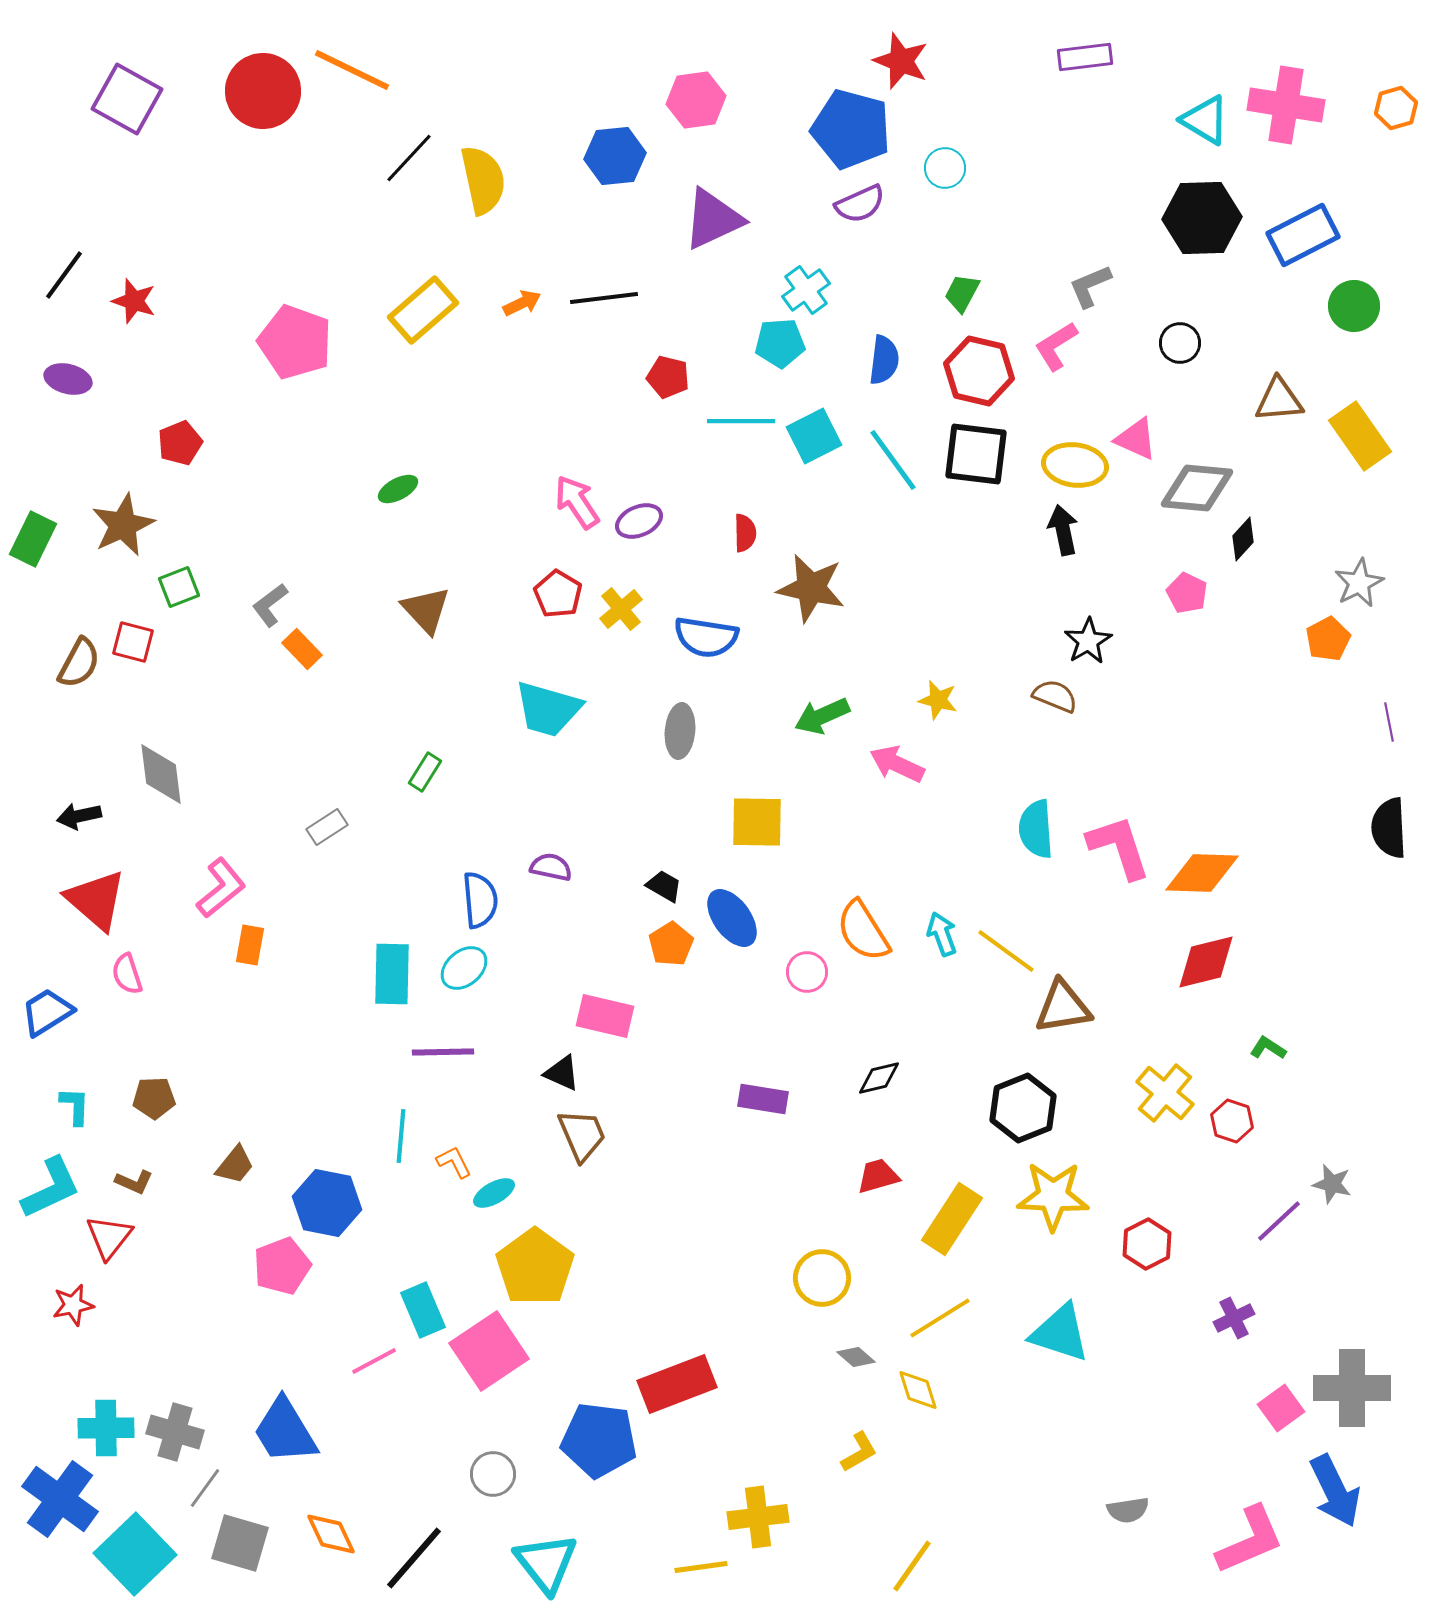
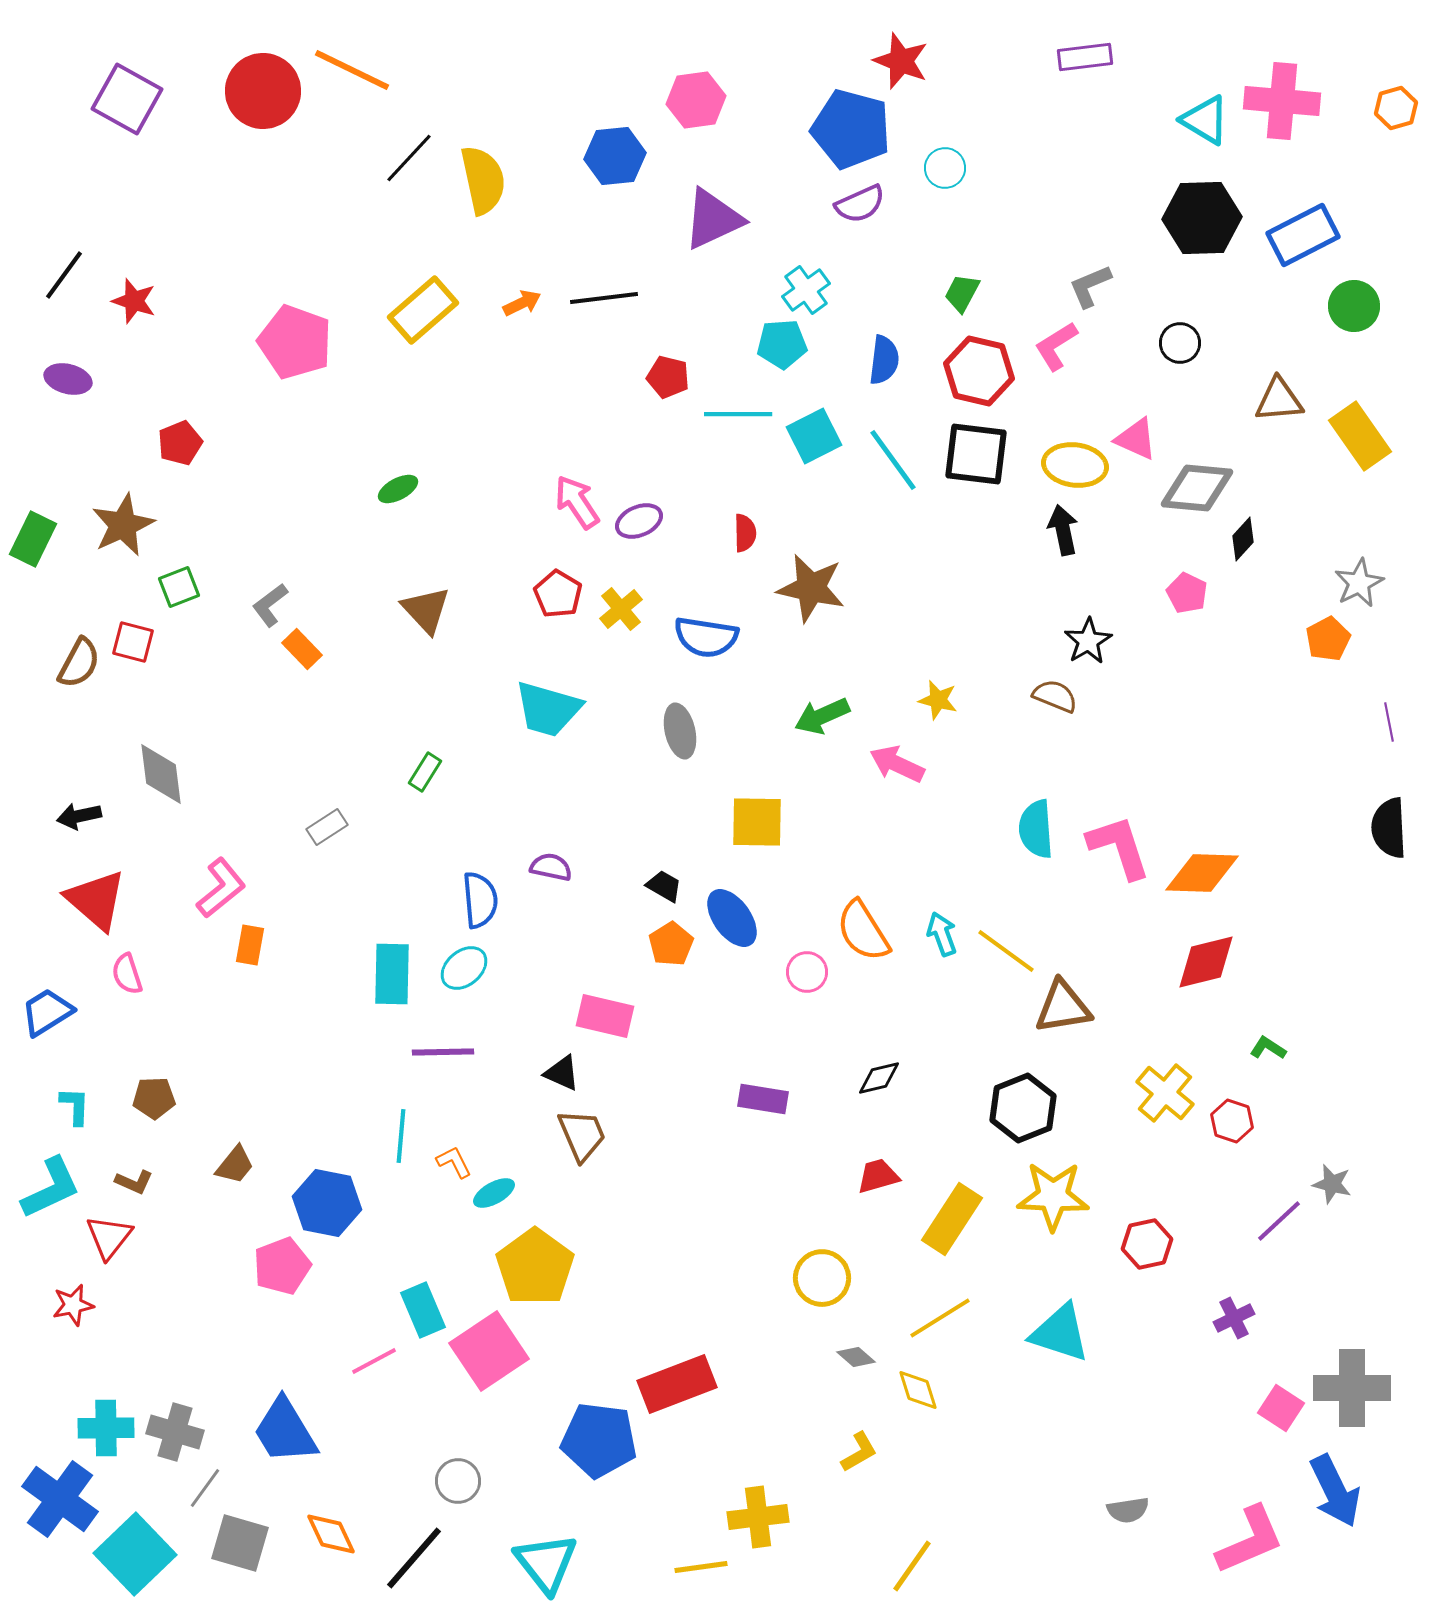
pink cross at (1286, 105): moved 4 px left, 4 px up; rotated 4 degrees counterclockwise
cyan pentagon at (780, 343): moved 2 px right, 1 px down
cyan line at (741, 421): moved 3 px left, 7 px up
gray ellipse at (680, 731): rotated 18 degrees counterclockwise
red hexagon at (1147, 1244): rotated 15 degrees clockwise
pink square at (1281, 1408): rotated 21 degrees counterclockwise
gray circle at (493, 1474): moved 35 px left, 7 px down
